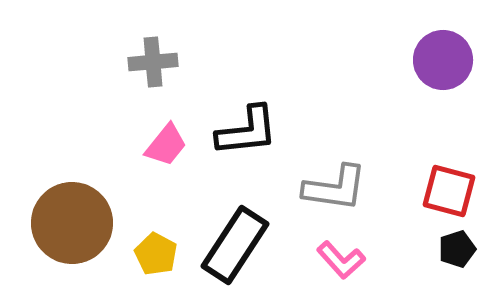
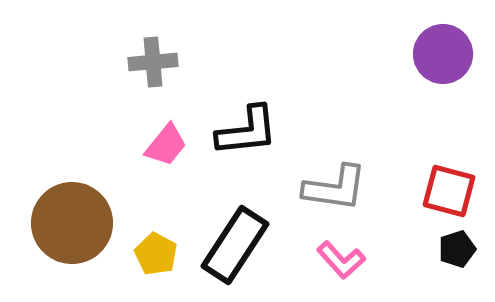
purple circle: moved 6 px up
